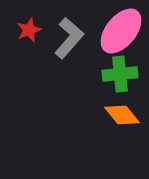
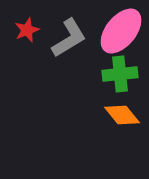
red star: moved 2 px left
gray L-shape: rotated 18 degrees clockwise
